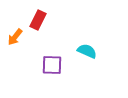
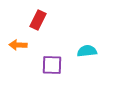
orange arrow: moved 3 px right, 8 px down; rotated 54 degrees clockwise
cyan semicircle: rotated 30 degrees counterclockwise
